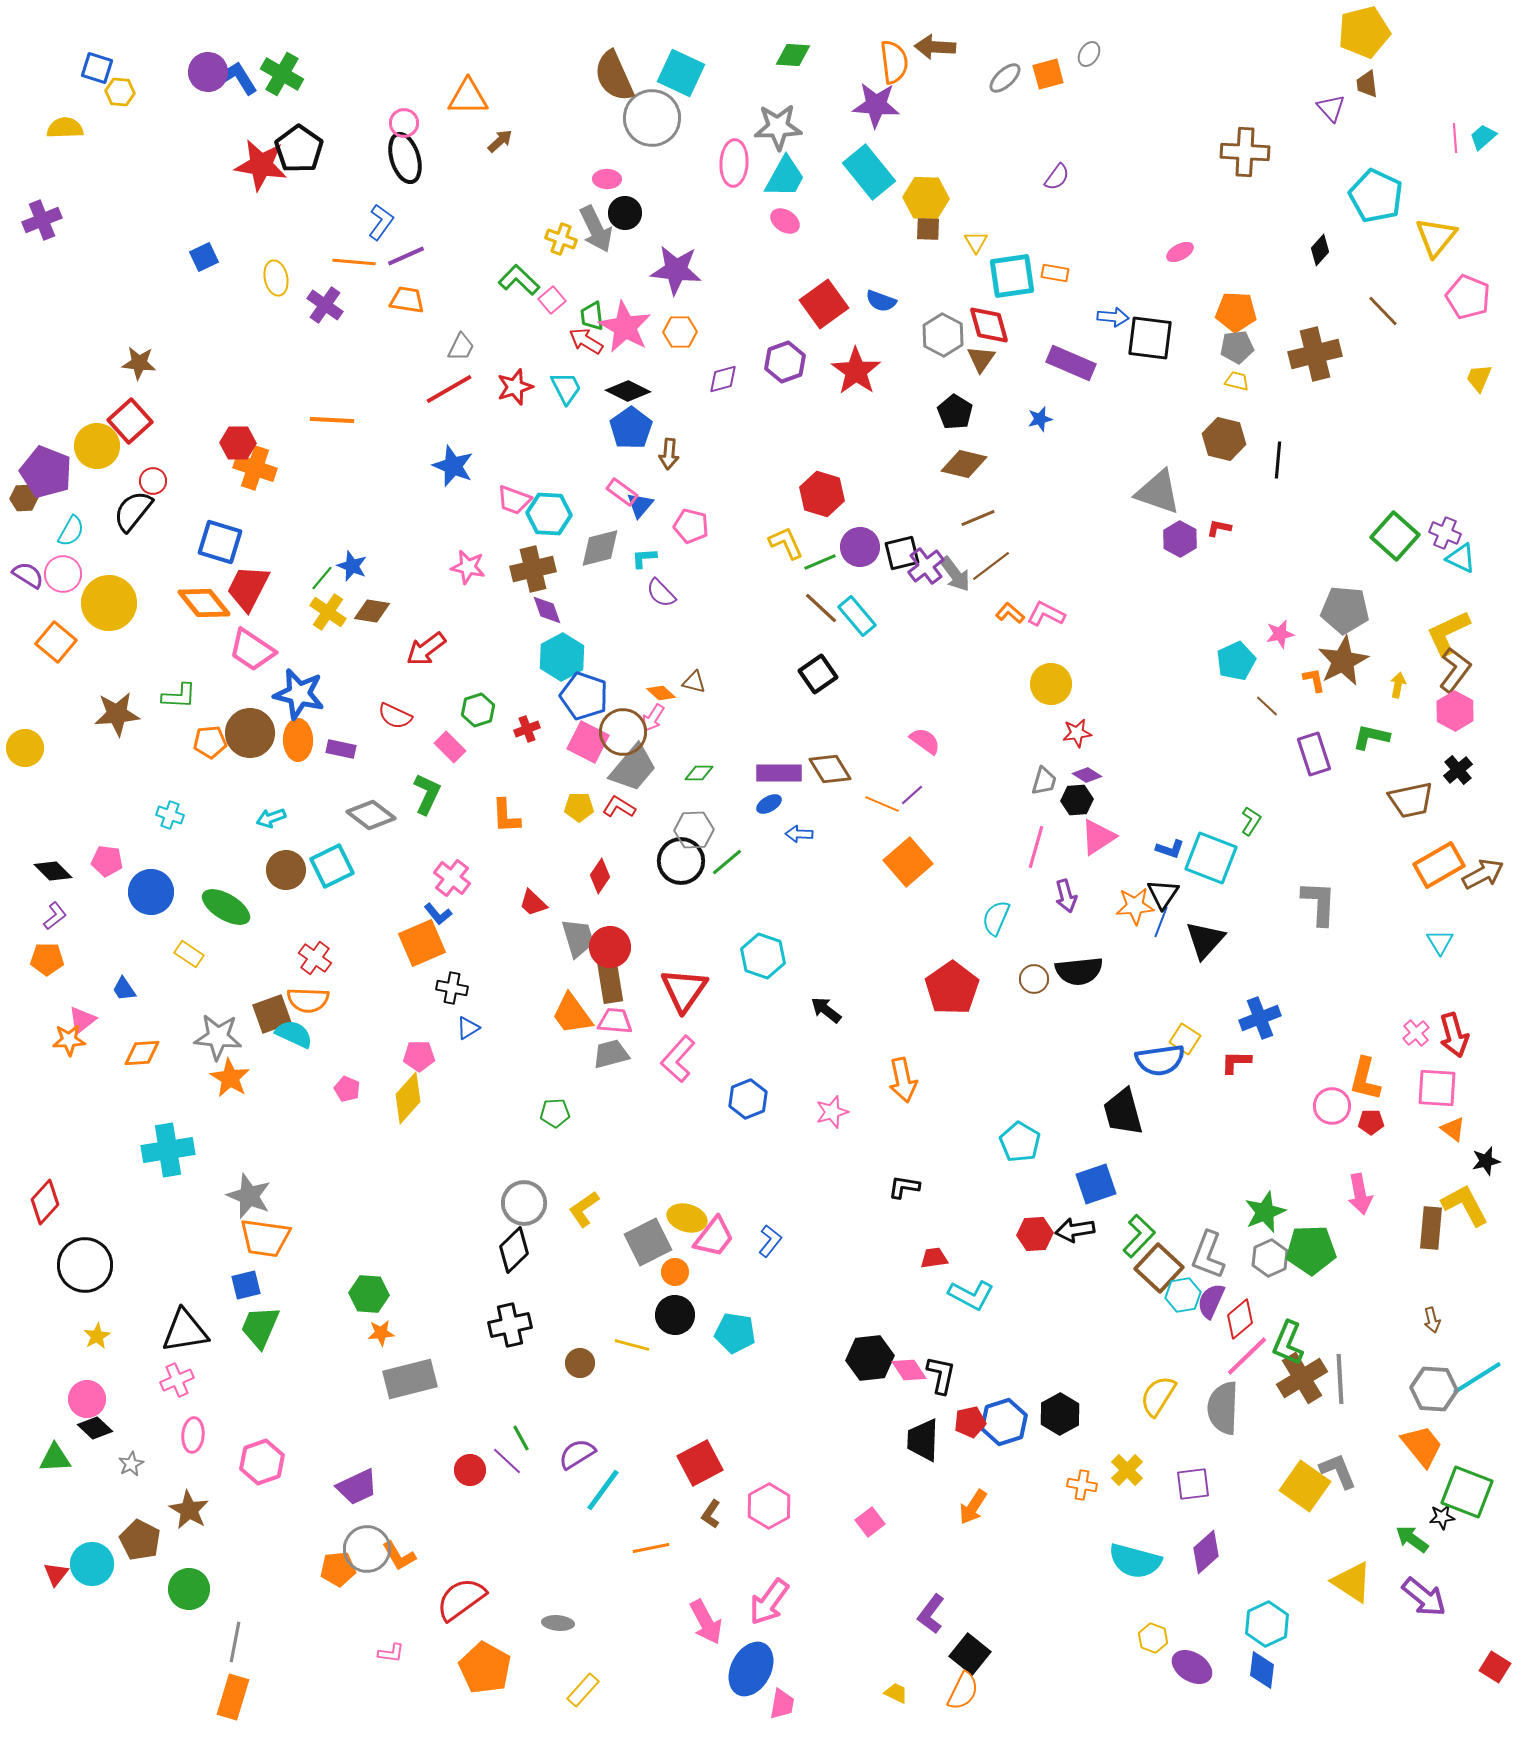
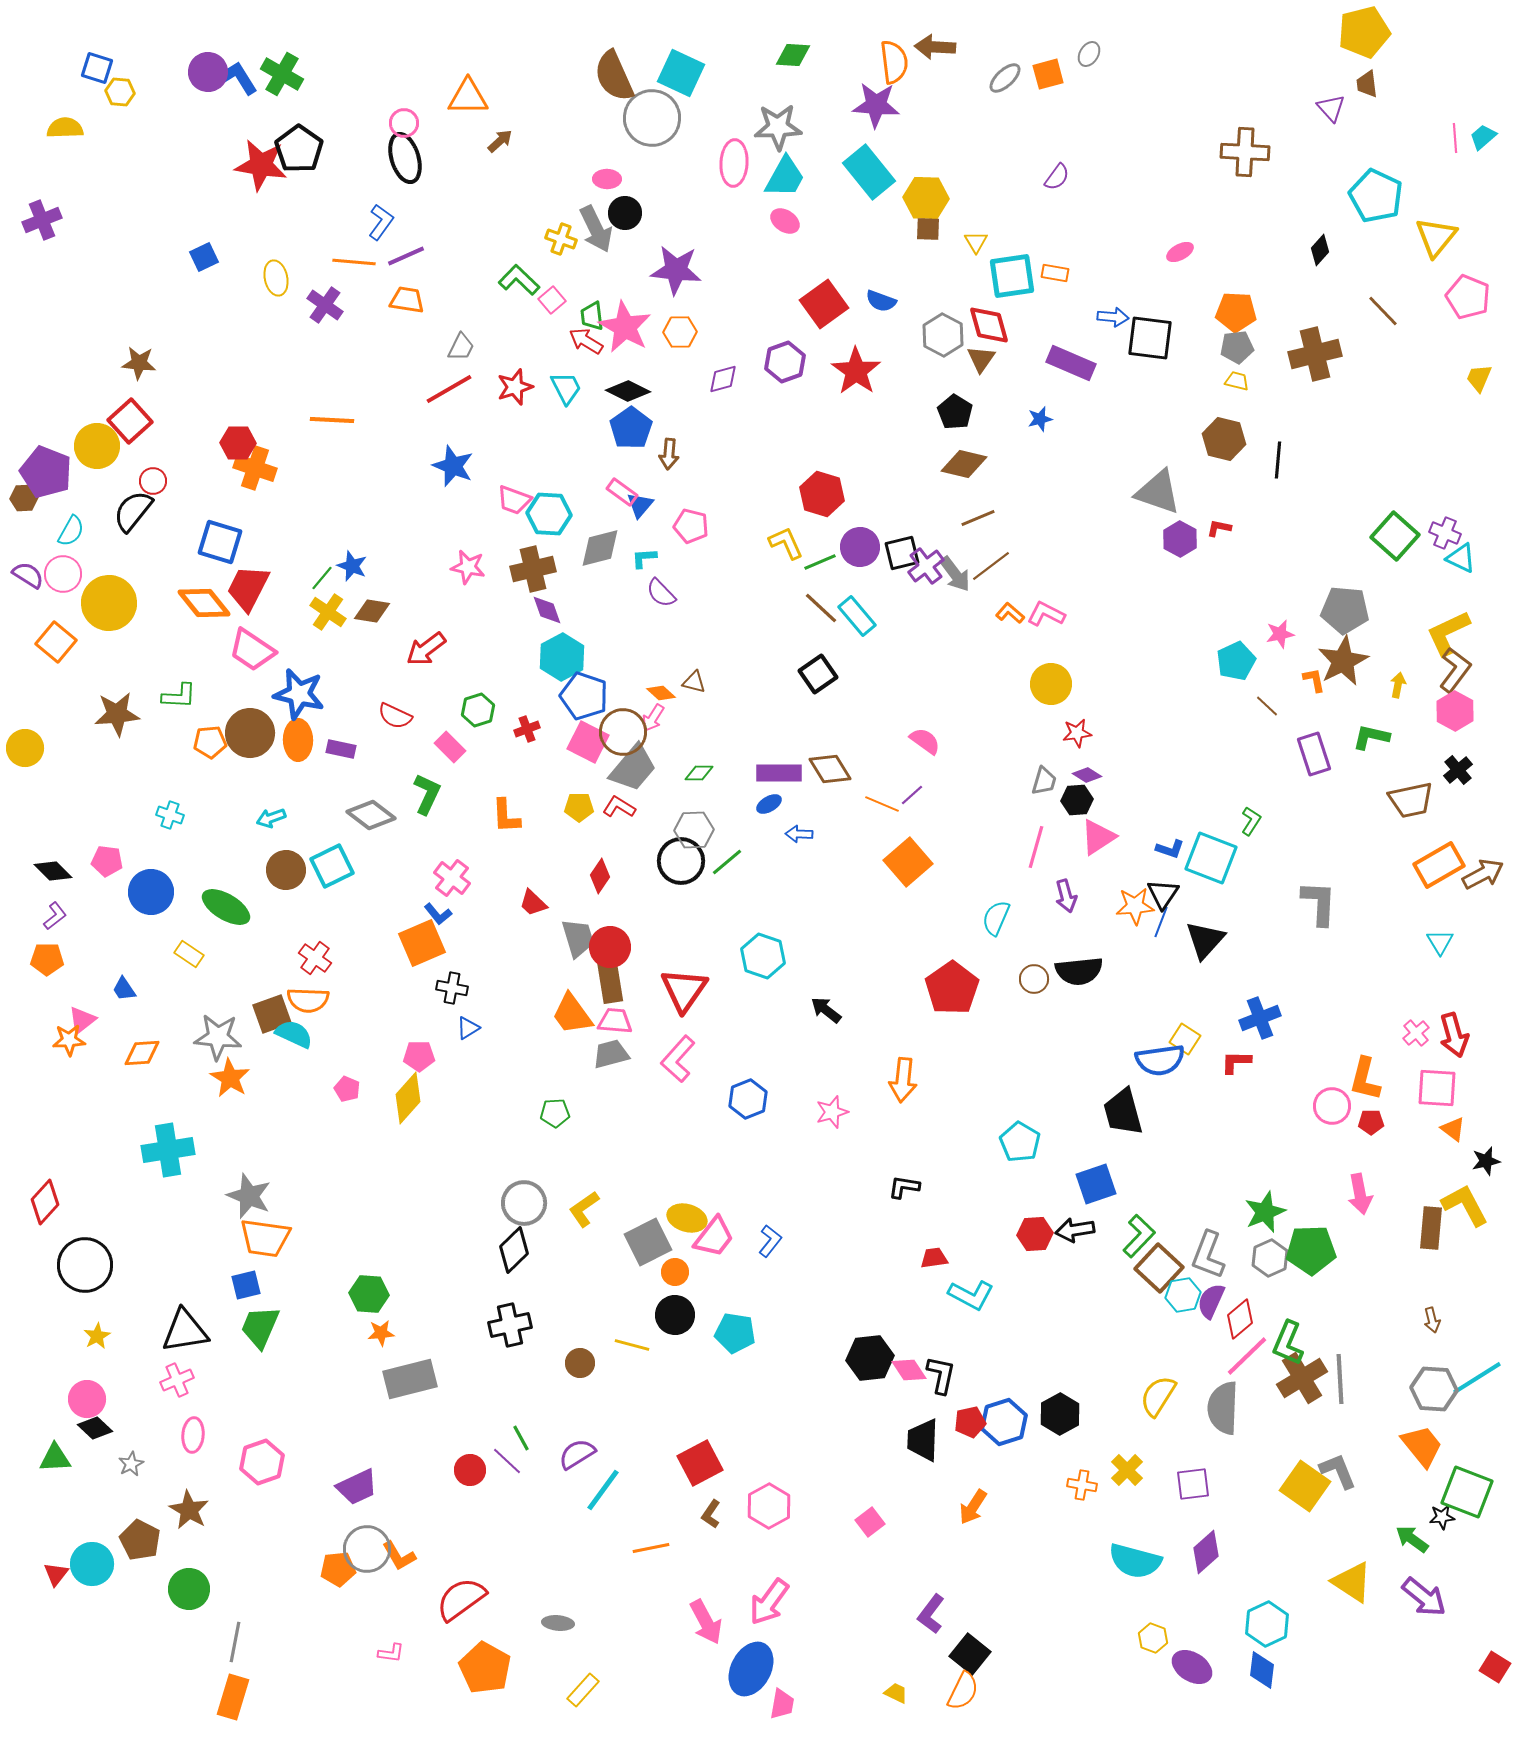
orange arrow at (903, 1080): rotated 18 degrees clockwise
